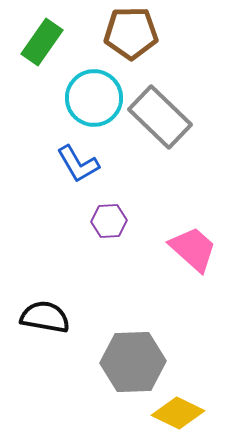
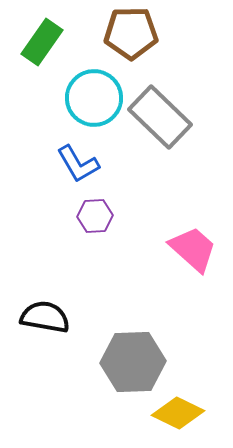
purple hexagon: moved 14 px left, 5 px up
